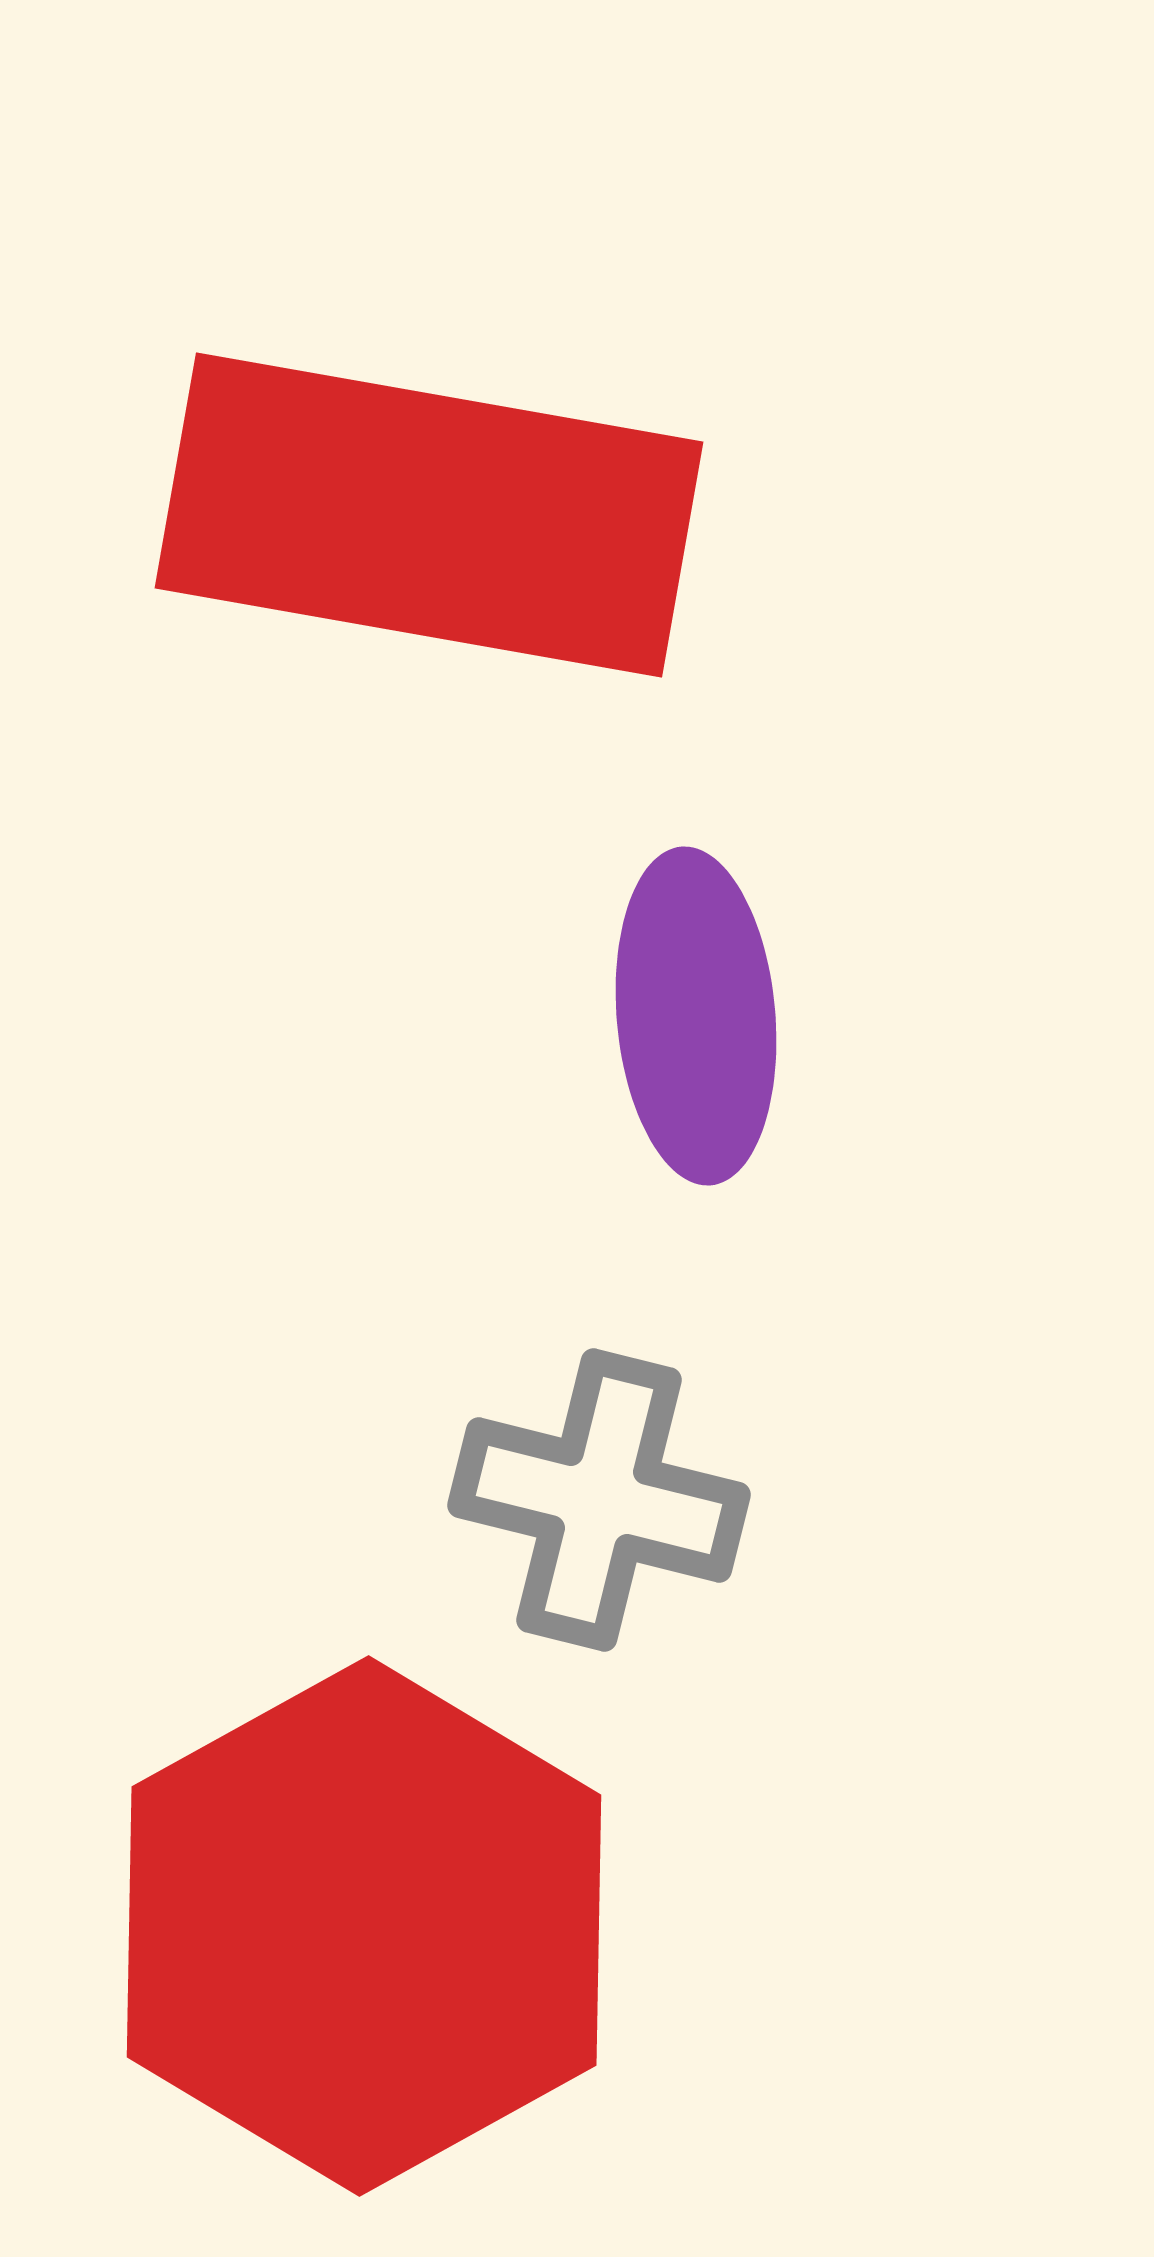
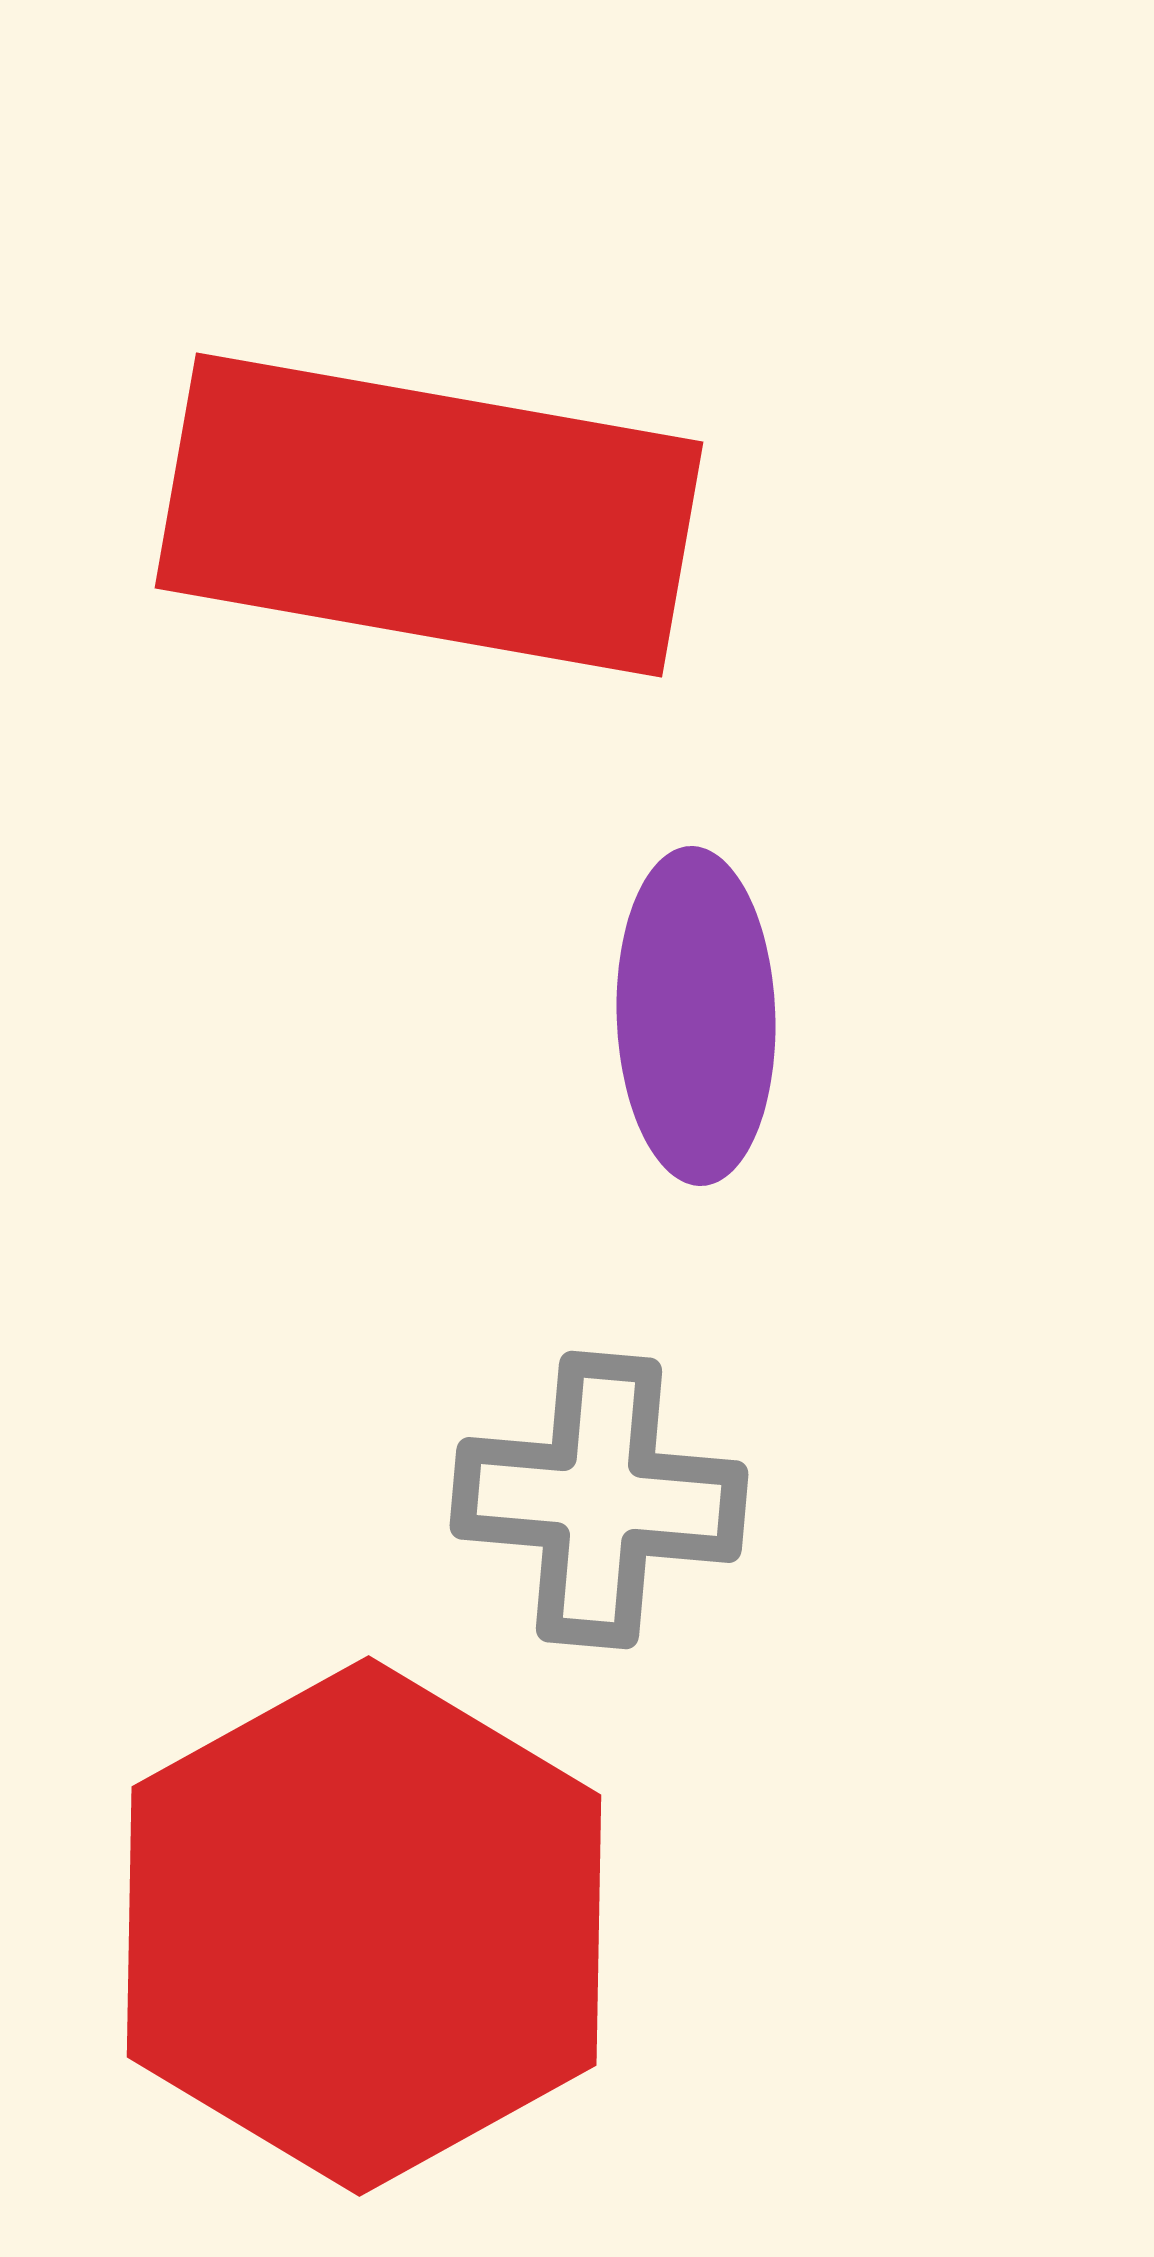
purple ellipse: rotated 3 degrees clockwise
gray cross: rotated 9 degrees counterclockwise
